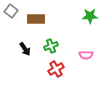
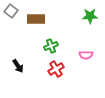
black arrow: moved 7 px left, 17 px down
